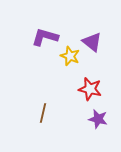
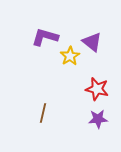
yellow star: rotated 18 degrees clockwise
red star: moved 7 px right
purple star: rotated 18 degrees counterclockwise
